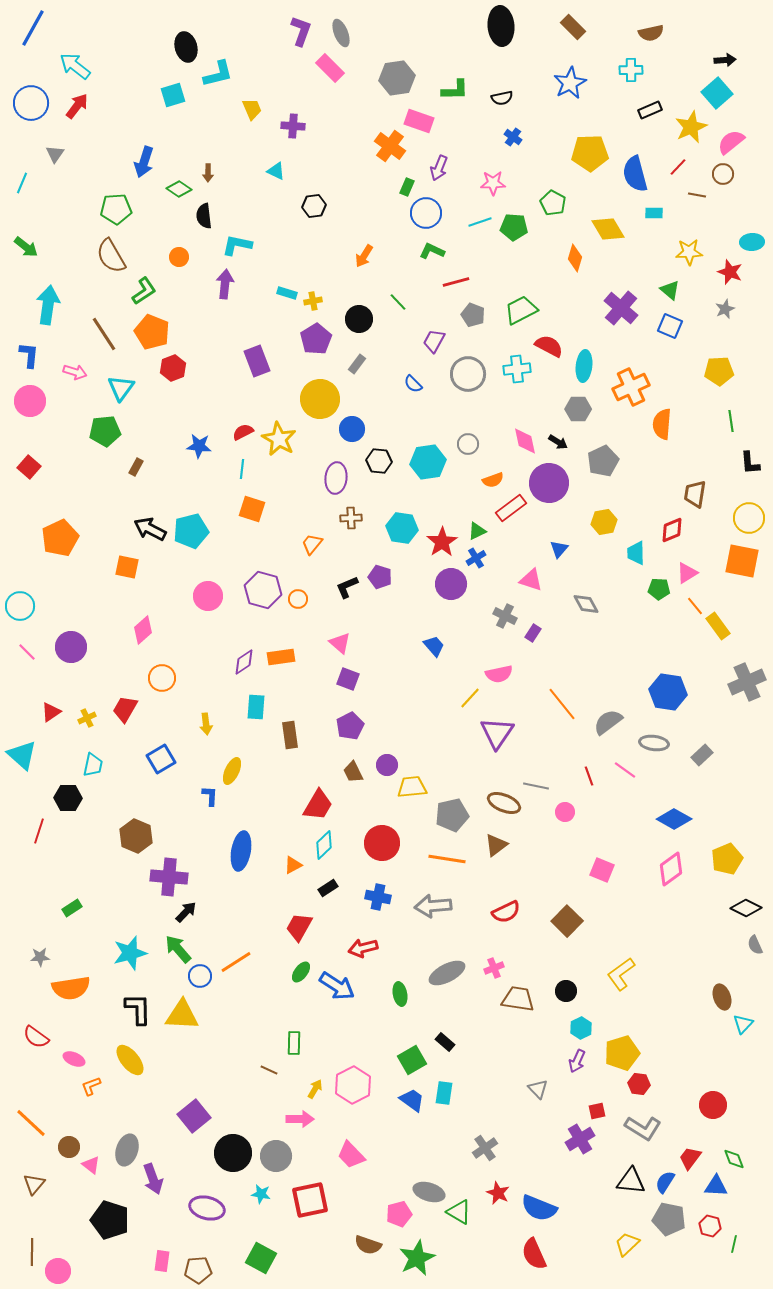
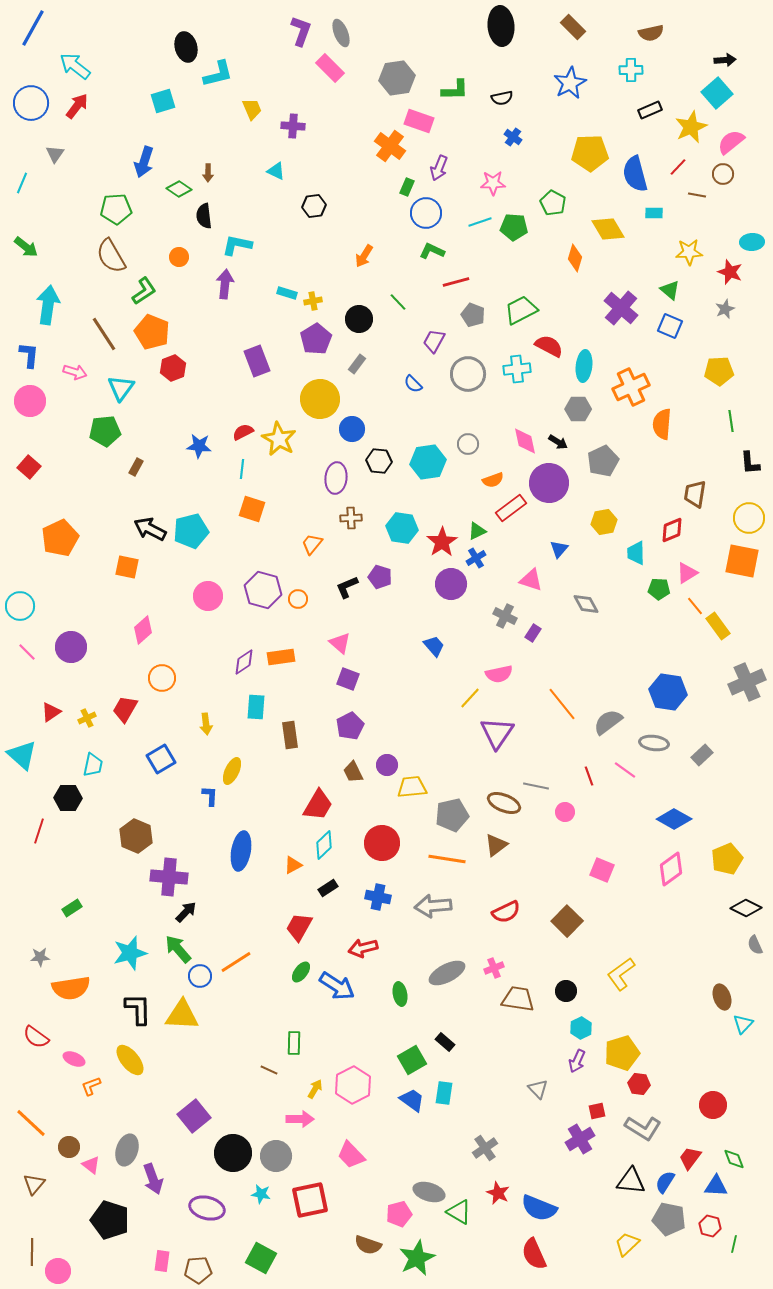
cyan square at (173, 95): moved 10 px left, 6 px down
